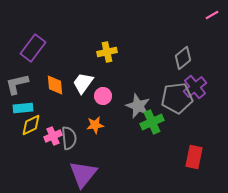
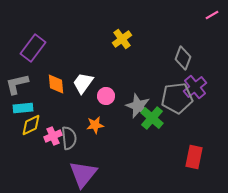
yellow cross: moved 15 px right, 13 px up; rotated 24 degrees counterclockwise
gray diamond: rotated 30 degrees counterclockwise
orange diamond: moved 1 px right, 1 px up
pink circle: moved 3 px right
green cross: moved 4 px up; rotated 25 degrees counterclockwise
